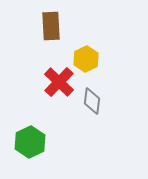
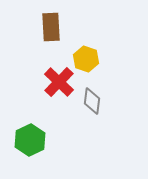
brown rectangle: moved 1 px down
yellow hexagon: rotated 15 degrees counterclockwise
green hexagon: moved 2 px up
